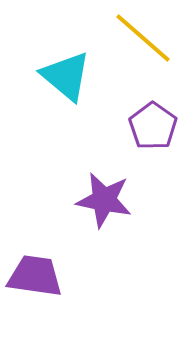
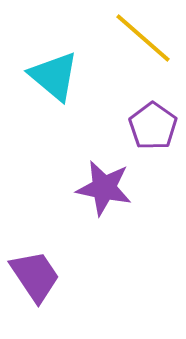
cyan triangle: moved 12 px left
purple star: moved 12 px up
purple trapezoid: rotated 48 degrees clockwise
